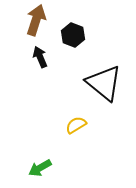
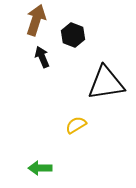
black arrow: moved 2 px right
black triangle: moved 2 px right; rotated 48 degrees counterclockwise
green arrow: rotated 30 degrees clockwise
